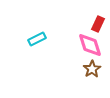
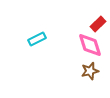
red rectangle: rotated 21 degrees clockwise
brown star: moved 2 px left, 2 px down; rotated 18 degrees clockwise
